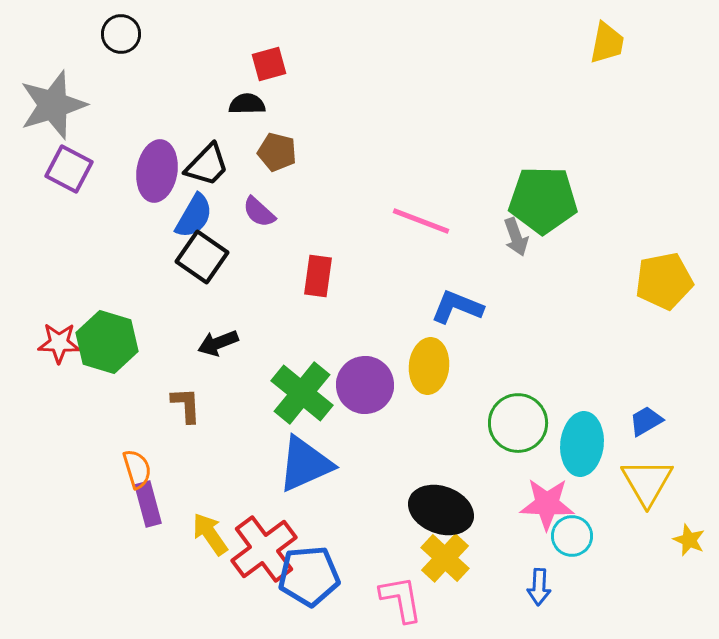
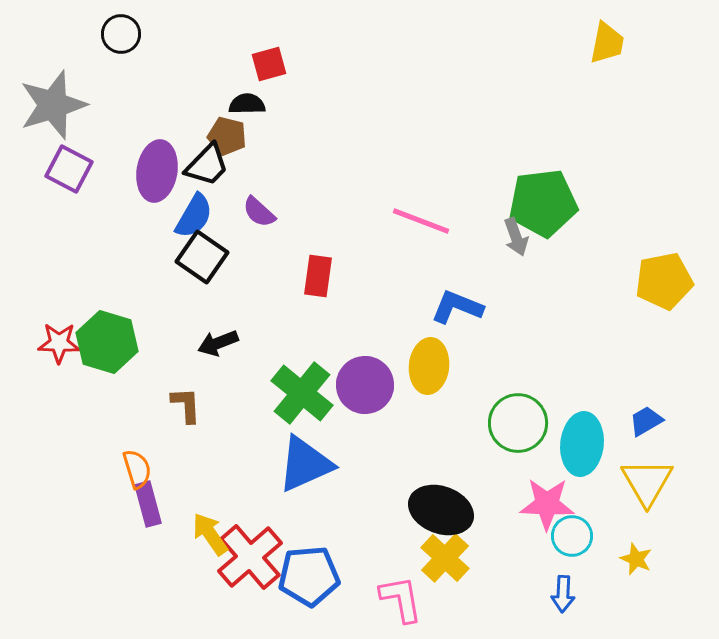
brown pentagon at (277, 152): moved 50 px left, 16 px up
green pentagon at (543, 200): moved 3 px down; rotated 8 degrees counterclockwise
yellow star at (689, 540): moved 53 px left, 19 px down
red cross at (264, 549): moved 14 px left, 8 px down; rotated 4 degrees counterclockwise
blue arrow at (539, 587): moved 24 px right, 7 px down
